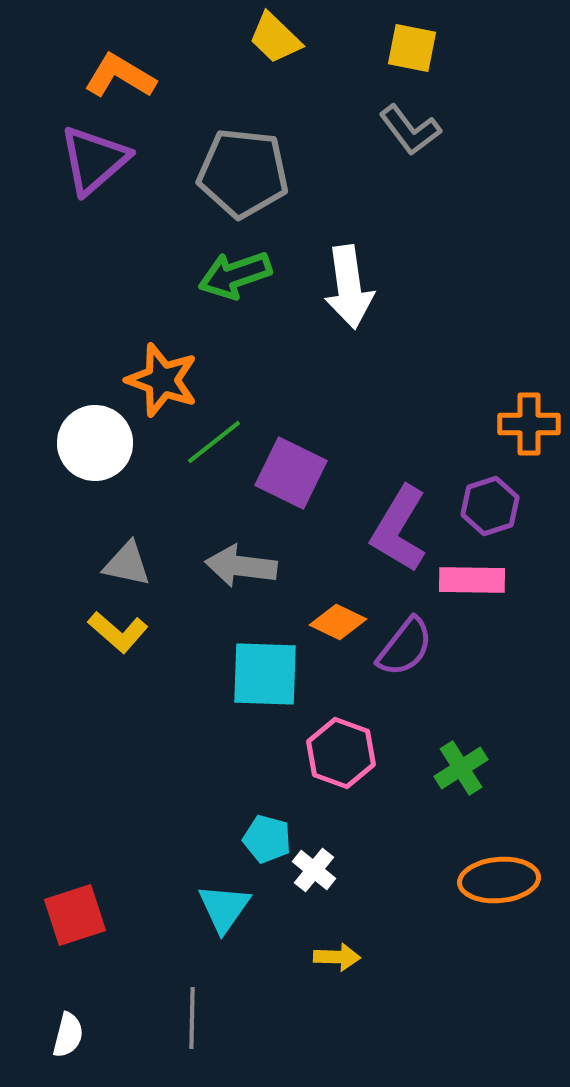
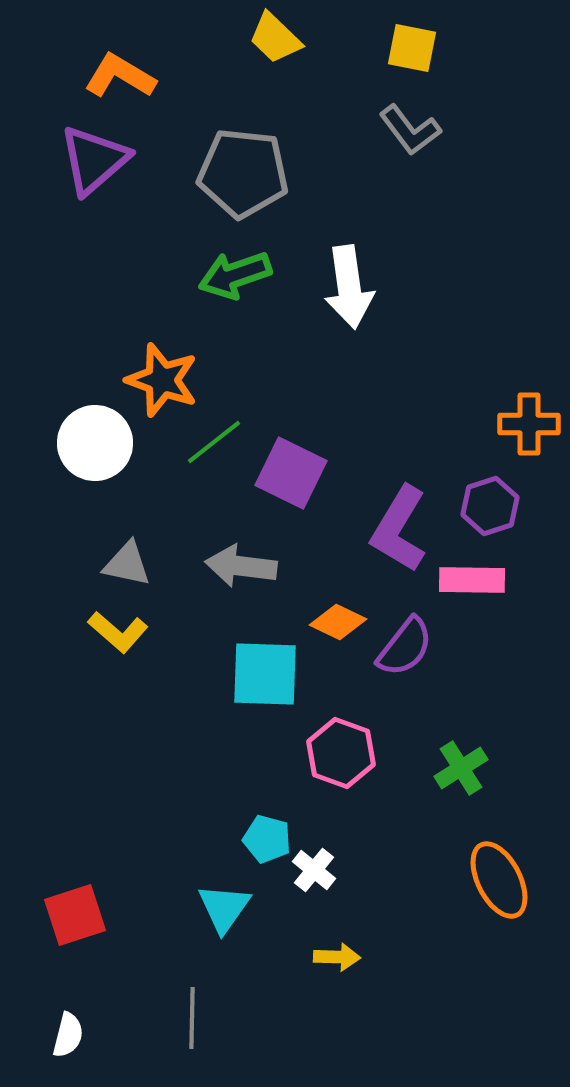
orange ellipse: rotated 68 degrees clockwise
